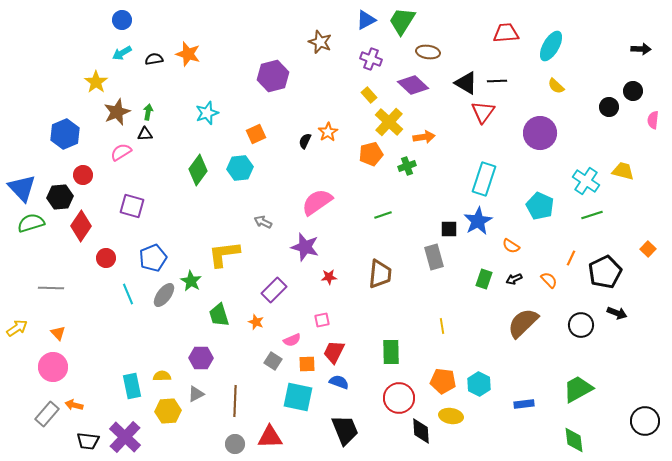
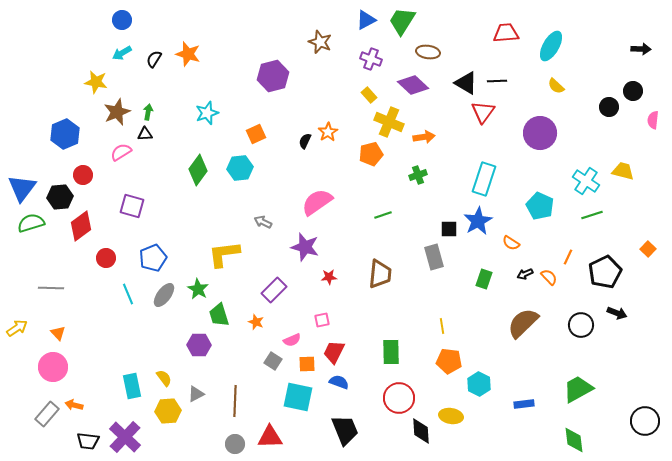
black semicircle at (154, 59): rotated 48 degrees counterclockwise
yellow star at (96, 82): rotated 25 degrees counterclockwise
yellow cross at (389, 122): rotated 20 degrees counterclockwise
green cross at (407, 166): moved 11 px right, 9 px down
blue triangle at (22, 188): rotated 20 degrees clockwise
red diamond at (81, 226): rotated 20 degrees clockwise
orange semicircle at (511, 246): moved 3 px up
orange line at (571, 258): moved 3 px left, 1 px up
black arrow at (514, 279): moved 11 px right, 5 px up
orange semicircle at (549, 280): moved 3 px up
green star at (191, 281): moved 7 px right, 8 px down
purple hexagon at (201, 358): moved 2 px left, 13 px up
yellow semicircle at (162, 376): moved 2 px right, 2 px down; rotated 54 degrees clockwise
orange pentagon at (443, 381): moved 6 px right, 20 px up
